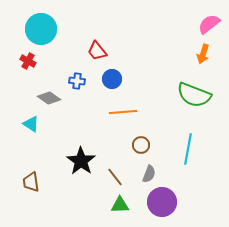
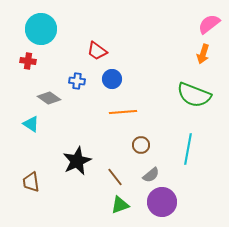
red trapezoid: rotated 15 degrees counterclockwise
red cross: rotated 21 degrees counterclockwise
black star: moved 4 px left; rotated 12 degrees clockwise
gray semicircle: moved 2 px right, 1 px down; rotated 30 degrees clockwise
green triangle: rotated 18 degrees counterclockwise
